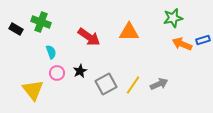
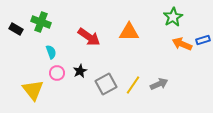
green star: moved 1 px up; rotated 18 degrees counterclockwise
